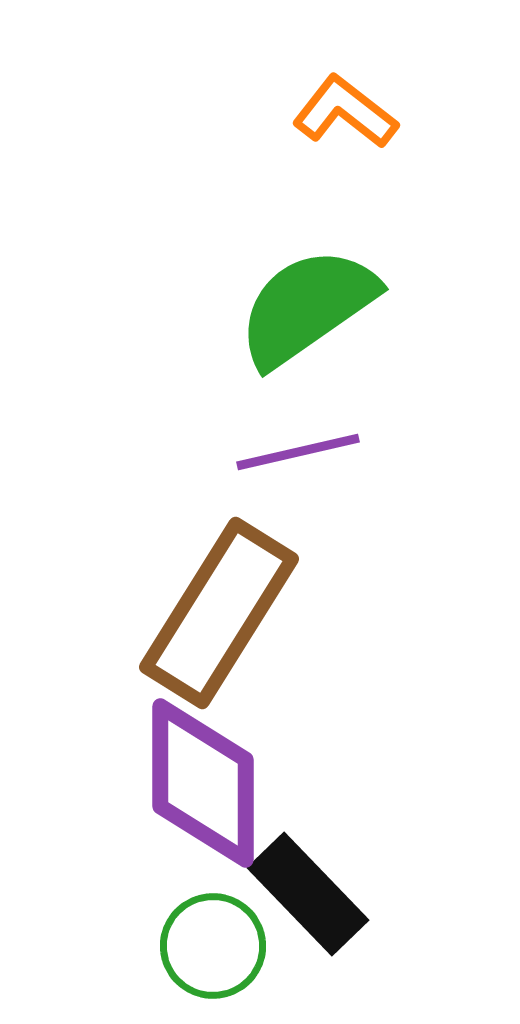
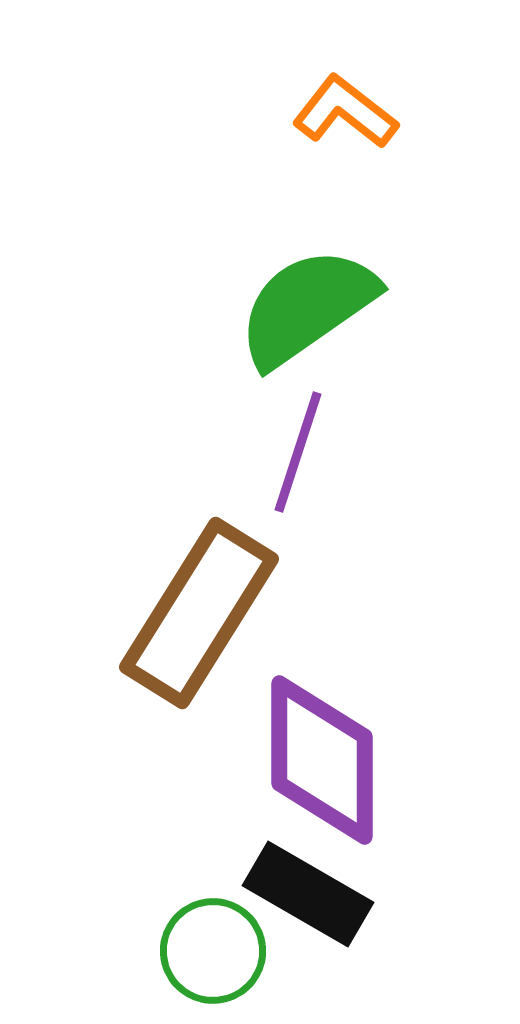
purple line: rotated 59 degrees counterclockwise
brown rectangle: moved 20 px left
purple diamond: moved 119 px right, 23 px up
black rectangle: rotated 16 degrees counterclockwise
green circle: moved 5 px down
